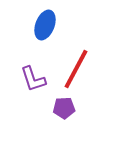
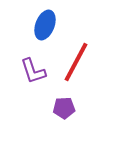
red line: moved 7 px up
purple L-shape: moved 8 px up
